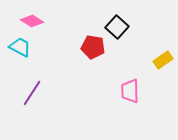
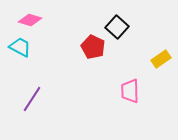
pink diamond: moved 2 px left, 1 px up; rotated 15 degrees counterclockwise
red pentagon: rotated 15 degrees clockwise
yellow rectangle: moved 2 px left, 1 px up
purple line: moved 6 px down
